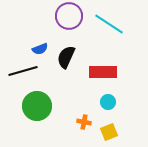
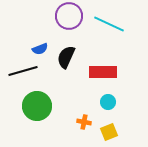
cyan line: rotated 8 degrees counterclockwise
